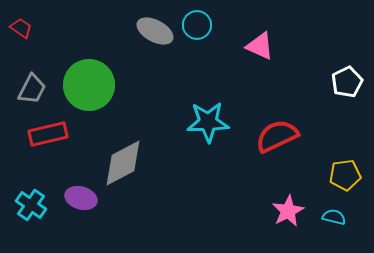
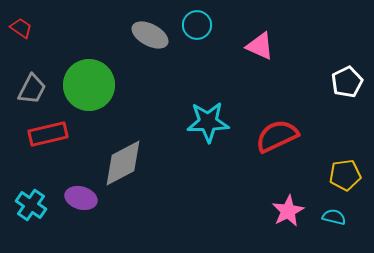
gray ellipse: moved 5 px left, 4 px down
